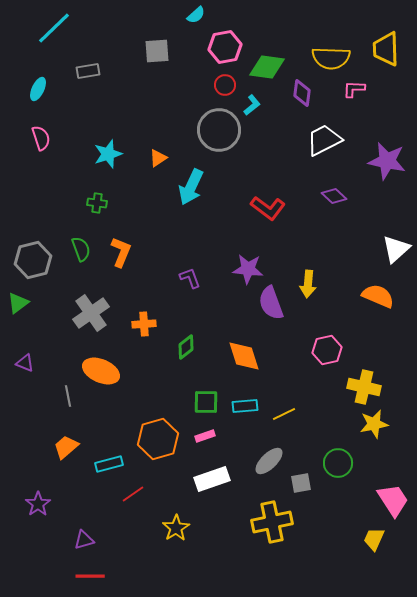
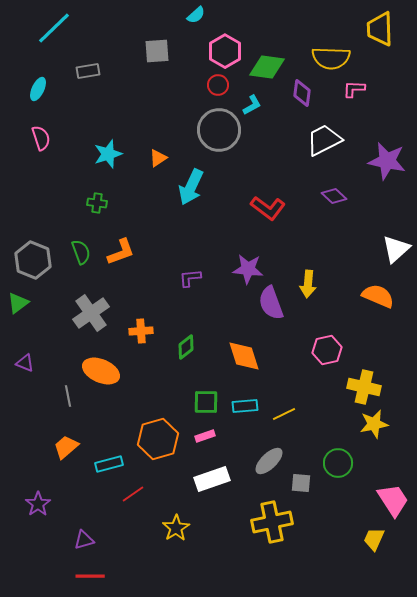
pink hexagon at (225, 47): moved 4 px down; rotated 20 degrees counterclockwise
yellow trapezoid at (386, 49): moved 6 px left, 20 px up
red circle at (225, 85): moved 7 px left
cyan L-shape at (252, 105): rotated 10 degrees clockwise
green semicircle at (81, 249): moved 3 px down
orange L-shape at (121, 252): rotated 48 degrees clockwise
gray hexagon at (33, 260): rotated 24 degrees counterclockwise
purple L-shape at (190, 278): rotated 75 degrees counterclockwise
orange cross at (144, 324): moved 3 px left, 7 px down
gray square at (301, 483): rotated 15 degrees clockwise
